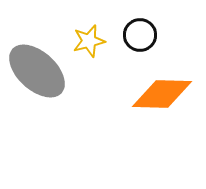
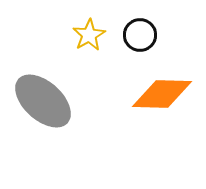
yellow star: moved 6 px up; rotated 16 degrees counterclockwise
gray ellipse: moved 6 px right, 30 px down
